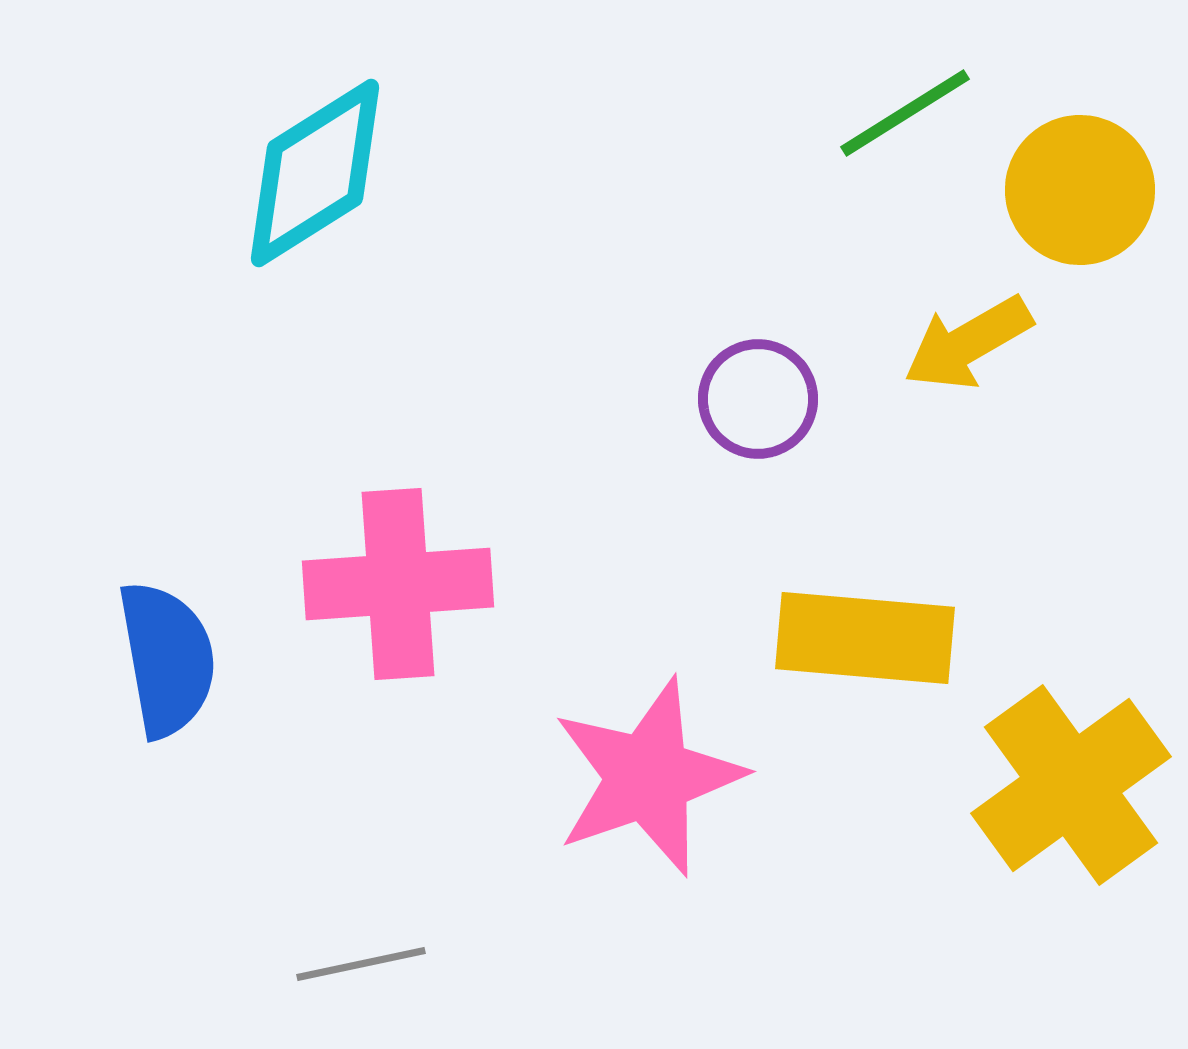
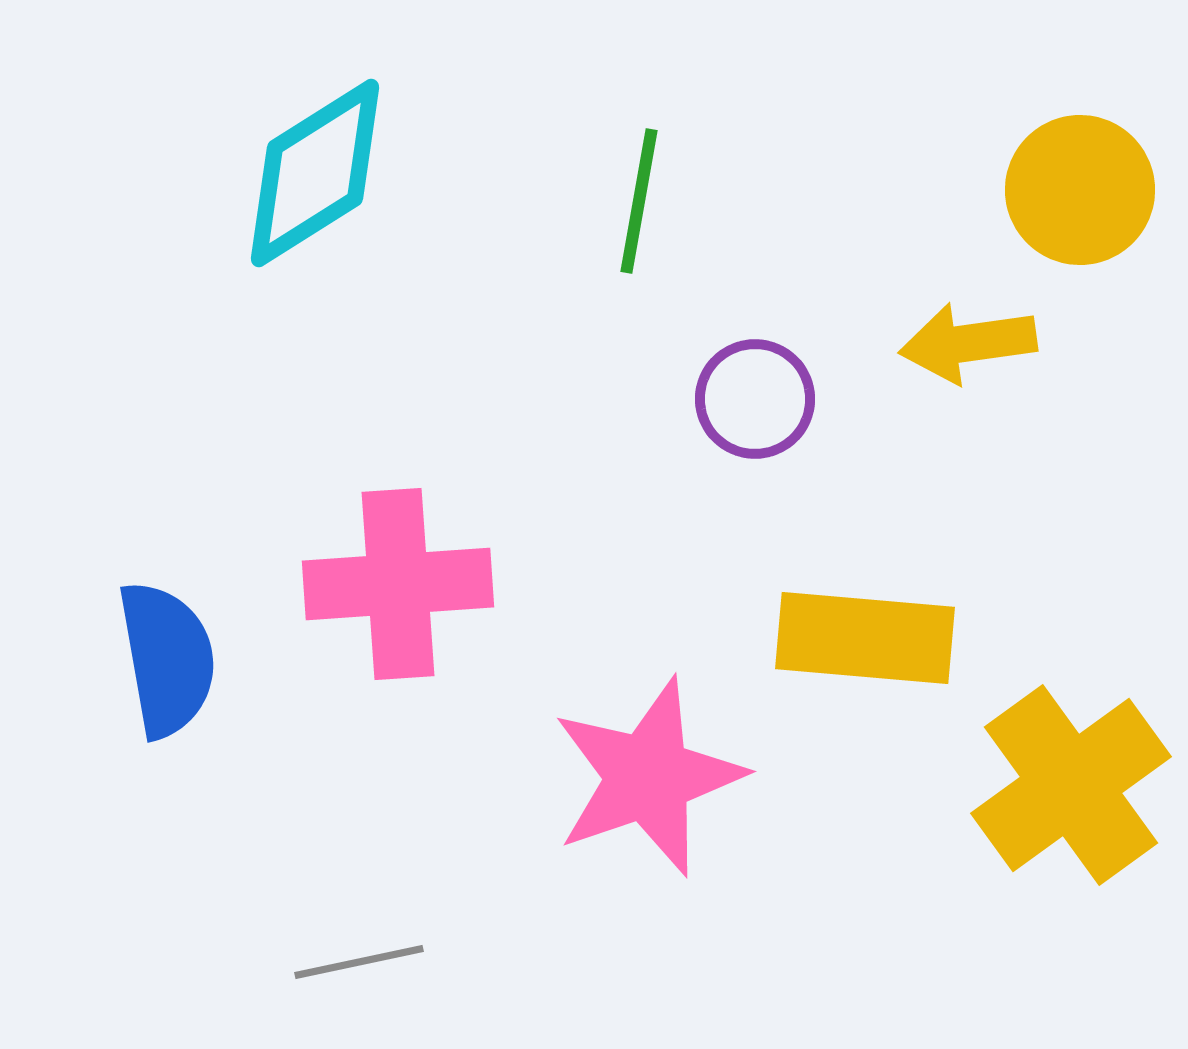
green line: moved 266 px left, 88 px down; rotated 48 degrees counterclockwise
yellow arrow: rotated 22 degrees clockwise
purple circle: moved 3 px left
gray line: moved 2 px left, 2 px up
